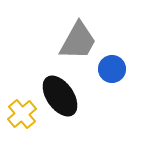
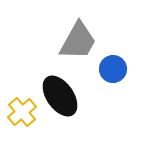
blue circle: moved 1 px right
yellow cross: moved 2 px up
